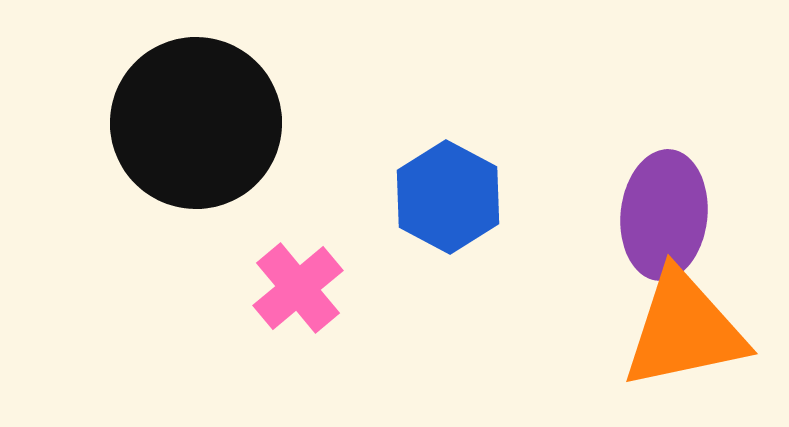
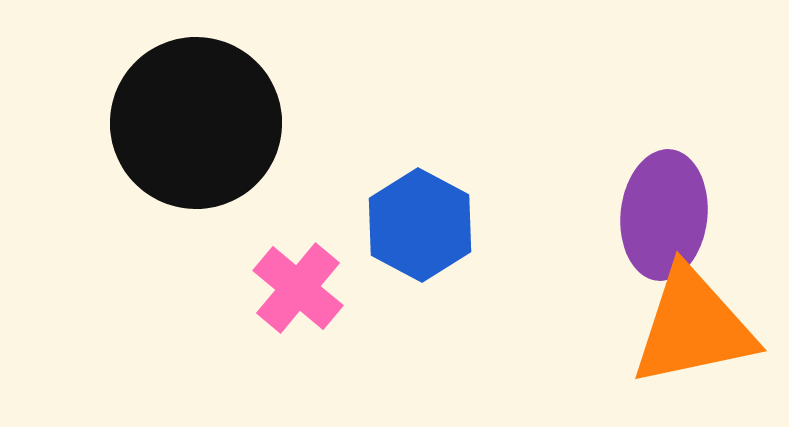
blue hexagon: moved 28 px left, 28 px down
pink cross: rotated 10 degrees counterclockwise
orange triangle: moved 9 px right, 3 px up
